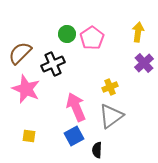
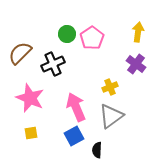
purple cross: moved 8 px left, 1 px down; rotated 12 degrees counterclockwise
pink star: moved 4 px right, 9 px down
yellow square: moved 2 px right, 3 px up; rotated 16 degrees counterclockwise
